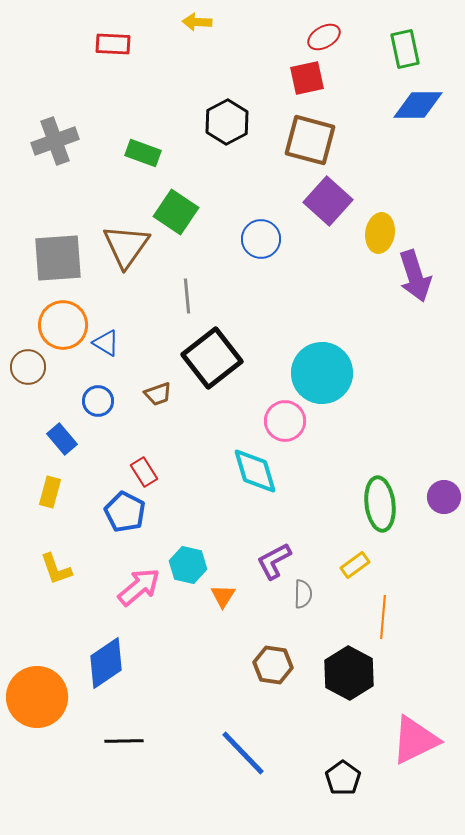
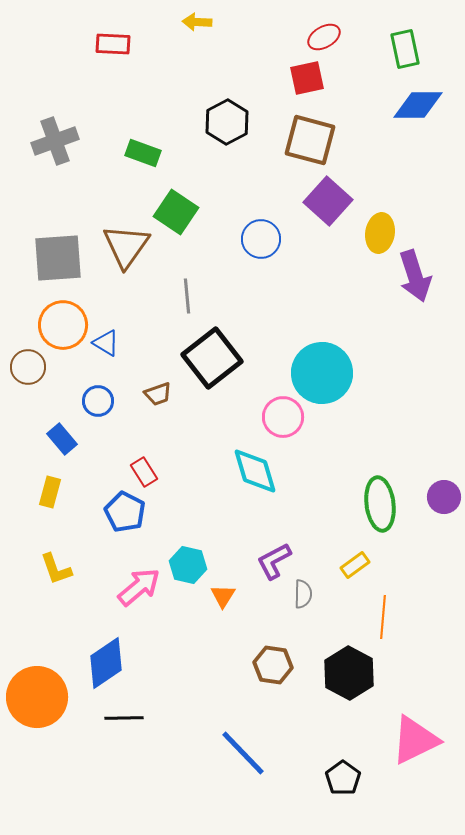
pink circle at (285, 421): moved 2 px left, 4 px up
black line at (124, 741): moved 23 px up
